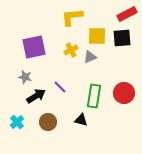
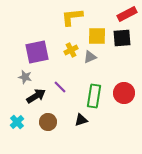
purple square: moved 3 px right, 5 px down
black triangle: rotated 32 degrees counterclockwise
